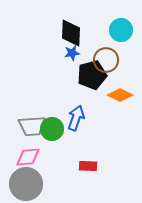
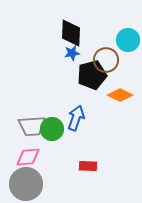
cyan circle: moved 7 px right, 10 px down
